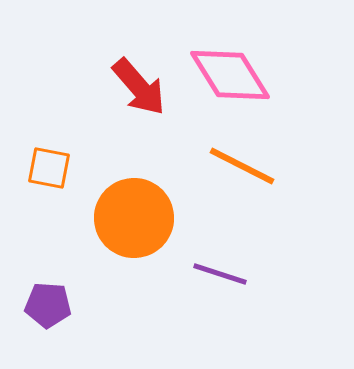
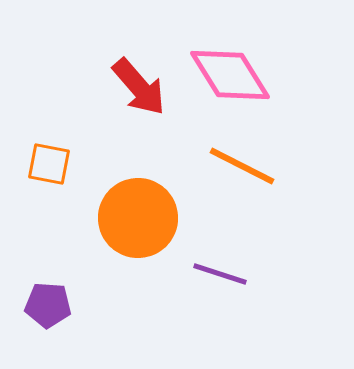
orange square: moved 4 px up
orange circle: moved 4 px right
